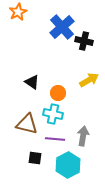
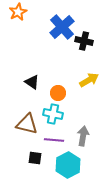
purple line: moved 1 px left, 1 px down
